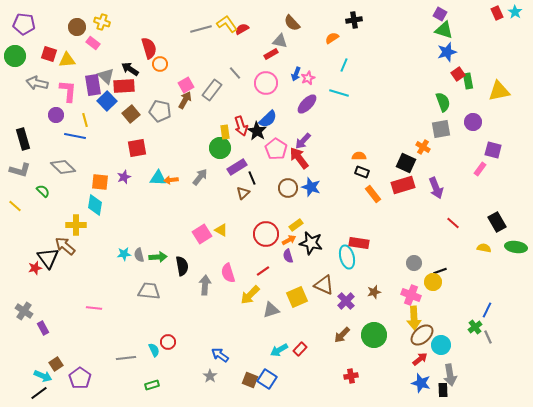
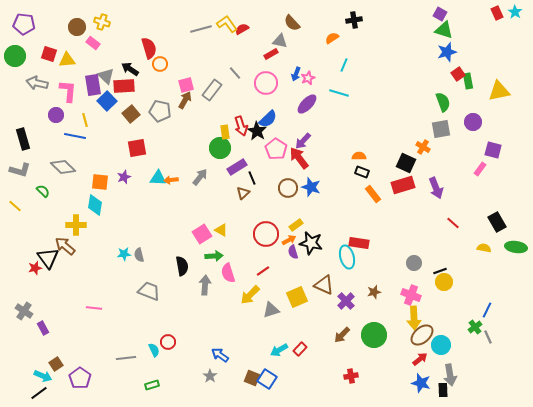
pink square at (186, 85): rotated 14 degrees clockwise
purple semicircle at (288, 256): moved 5 px right, 4 px up
green arrow at (158, 257): moved 56 px right, 1 px up
yellow circle at (433, 282): moved 11 px right
gray trapezoid at (149, 291): rotated 15 degrees clockwise
brown square at (250, 380): moved 2 px right, 2 px up
